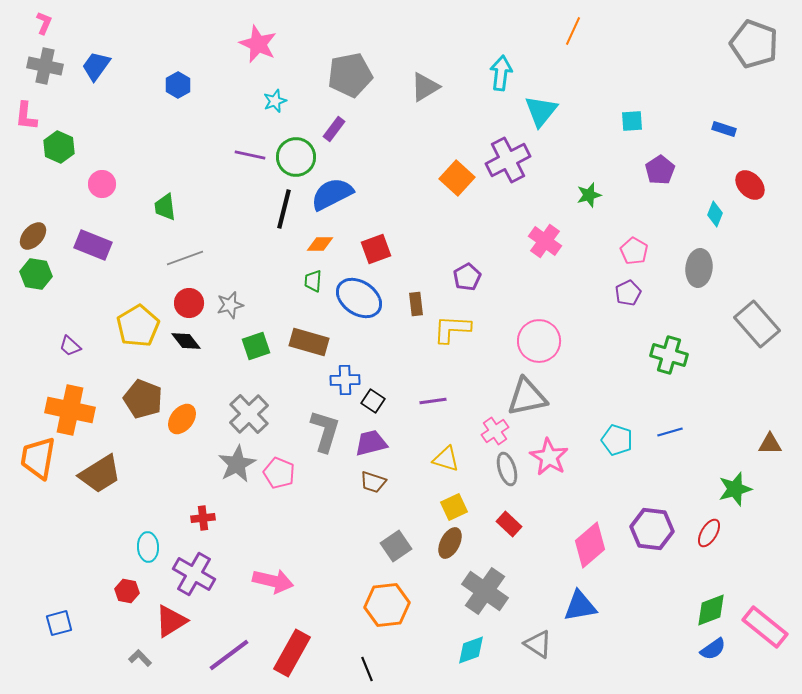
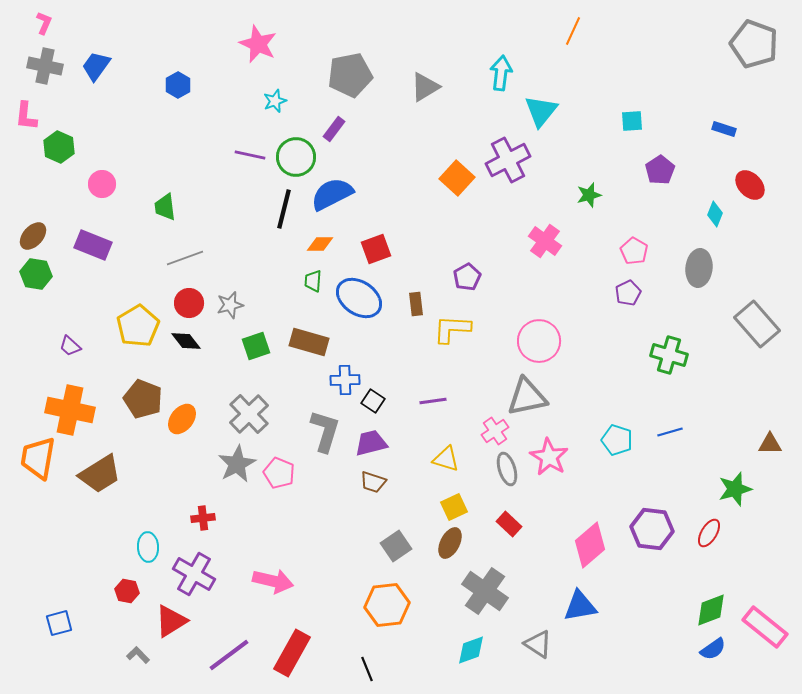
gray L-shape at (140, 658): moved 2 px left, 3 px up
